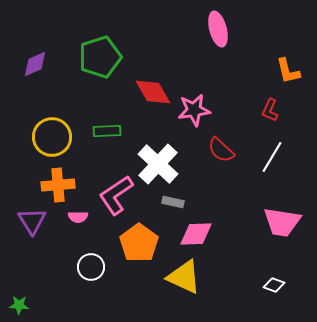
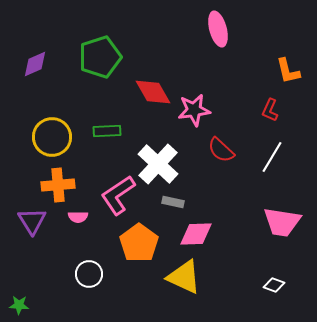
pink L-shape: moved 2 px right
white circle: moved 2 px left, 7 px down
